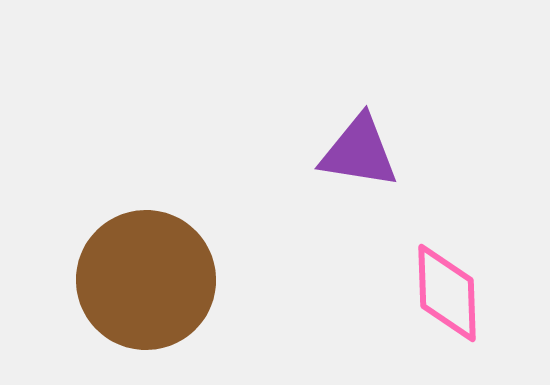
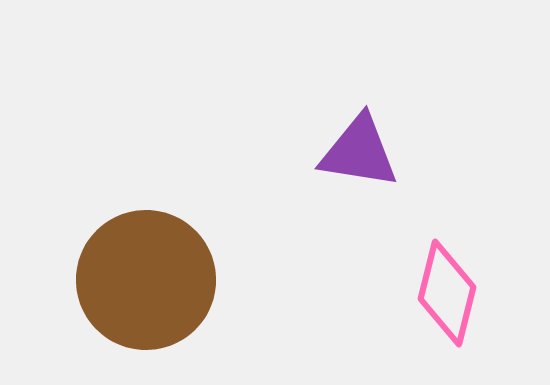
pink diamond: rotated 16 degrees clockwise
